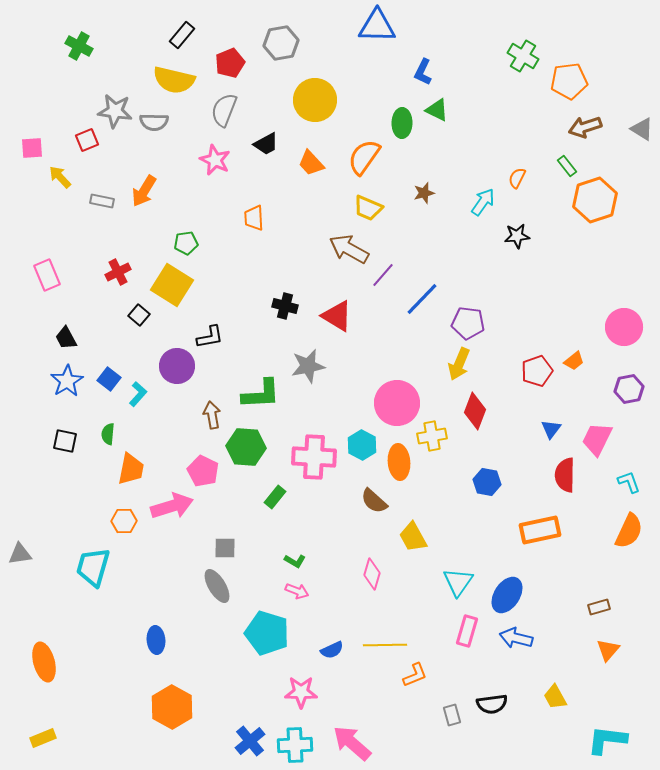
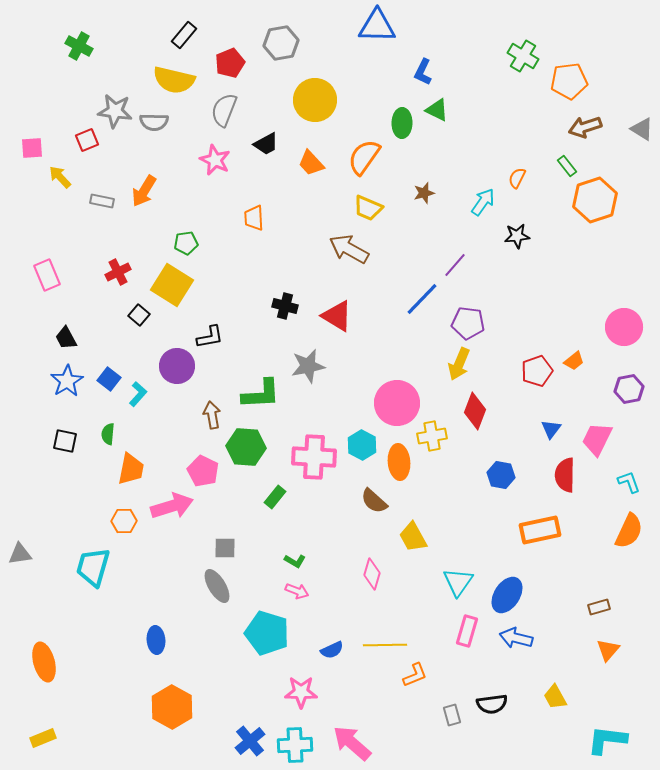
black rectangle at (182, 35): moved 2 px right
purple line at (383, 275): moved 72 px right, 10 px up
blue hexagon at (487, 482): moved 14 px right, 7 px up
